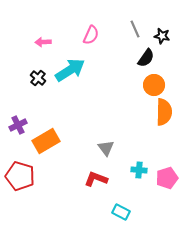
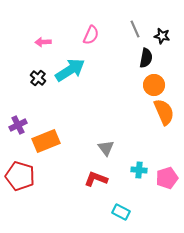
black semicircle: rotated 24 degrees counterclockwise
orange semicircle: rotated 24 degrees counterclockwise
orange rectangle: rotated 8 degrees clockwise
